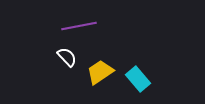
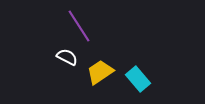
purple line: rotated 68 degrees clockwise
white semicircle: rotated 20 degrees counterclockwise
